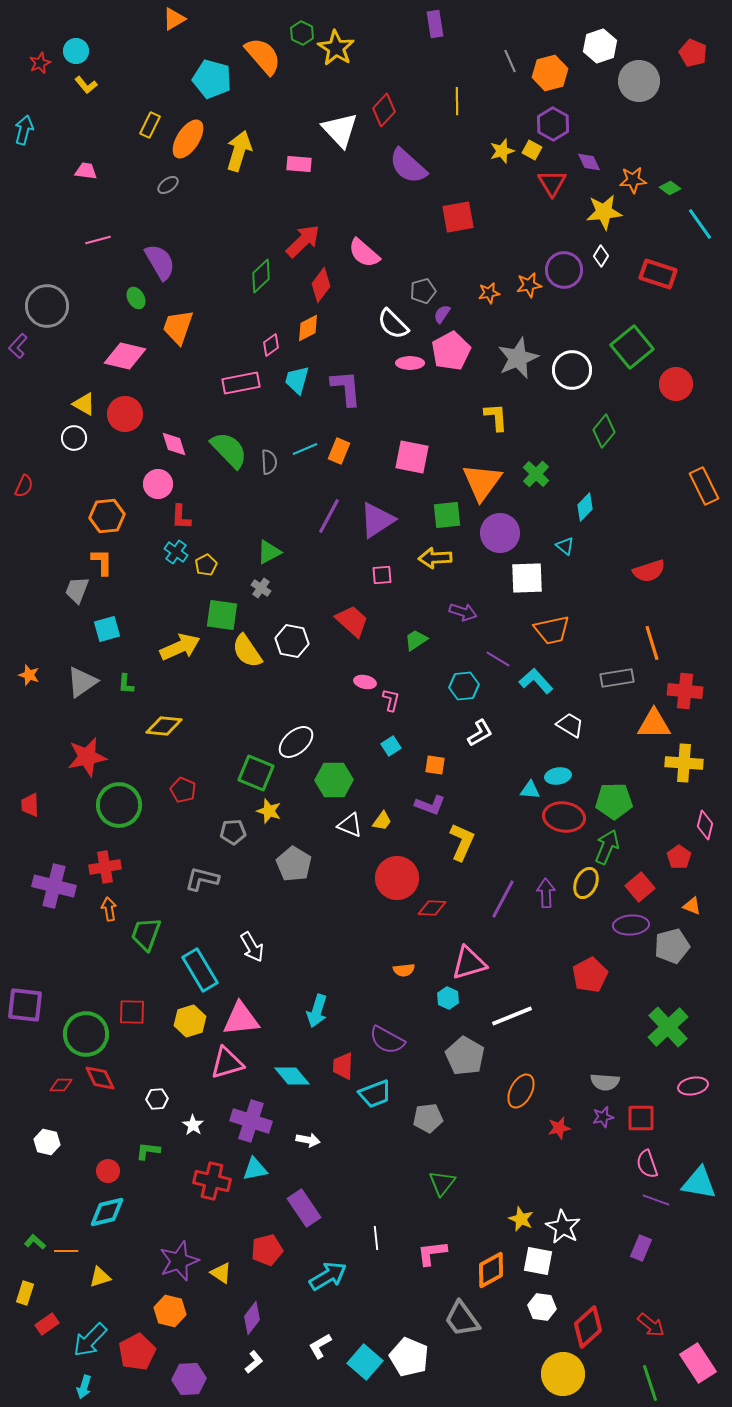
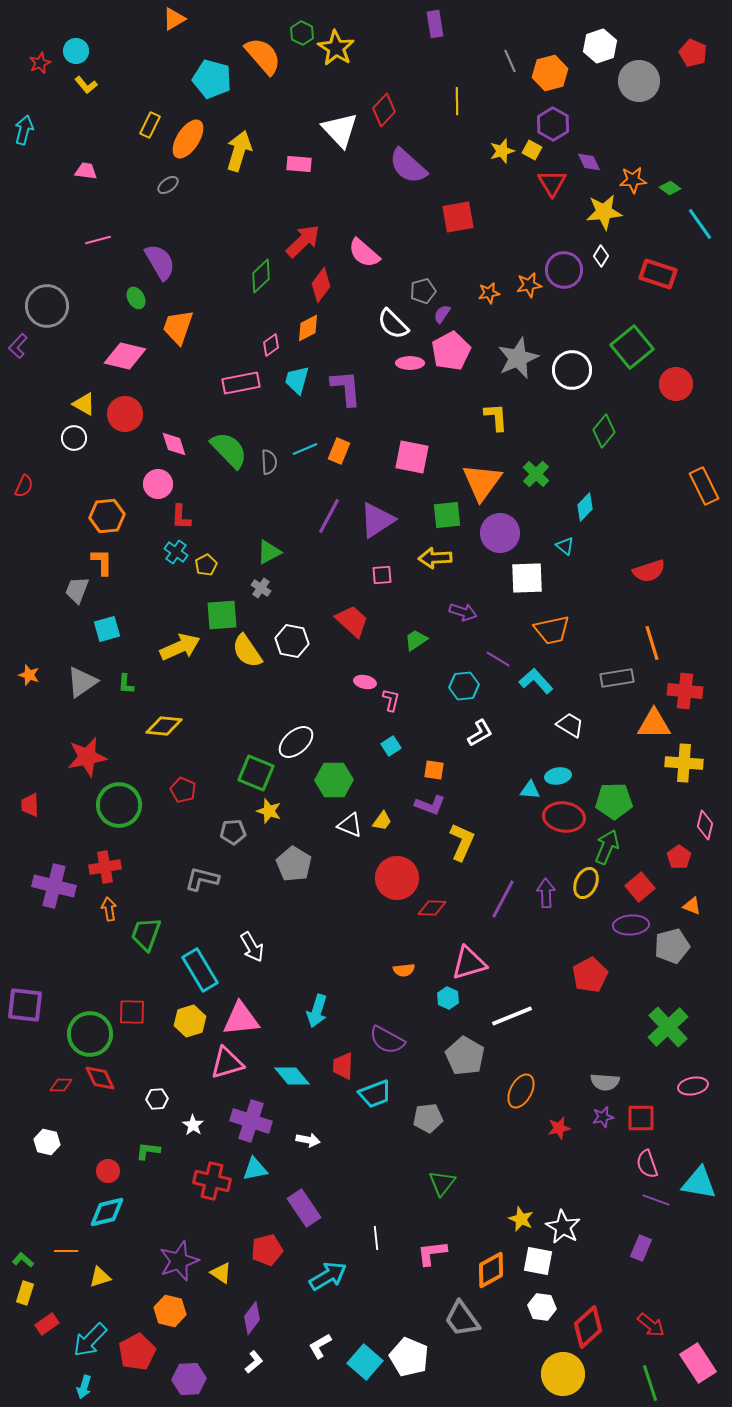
green square at (222, 615): rotated 12 degrees counterclockwise
orange square at (435, 765): moved 1 px left, 5 px down
green circle at (86, 1034): moved 4 px right
green L-shape at (35, 1242): moved 12 px left, 18 px down
